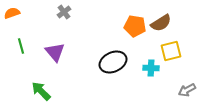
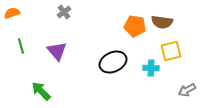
brown semicircle: moved 1 px right, 1 px up; rotated 40 degrees clockwise
purple triangle: moved 2 px right, 1 px up
